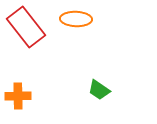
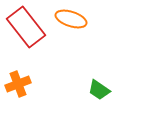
orange ellipse: moved 5 px left; rotated 16 degrees clockwise
orange cross: moved 12 px up; rotated 20 degrees counterclockwise
